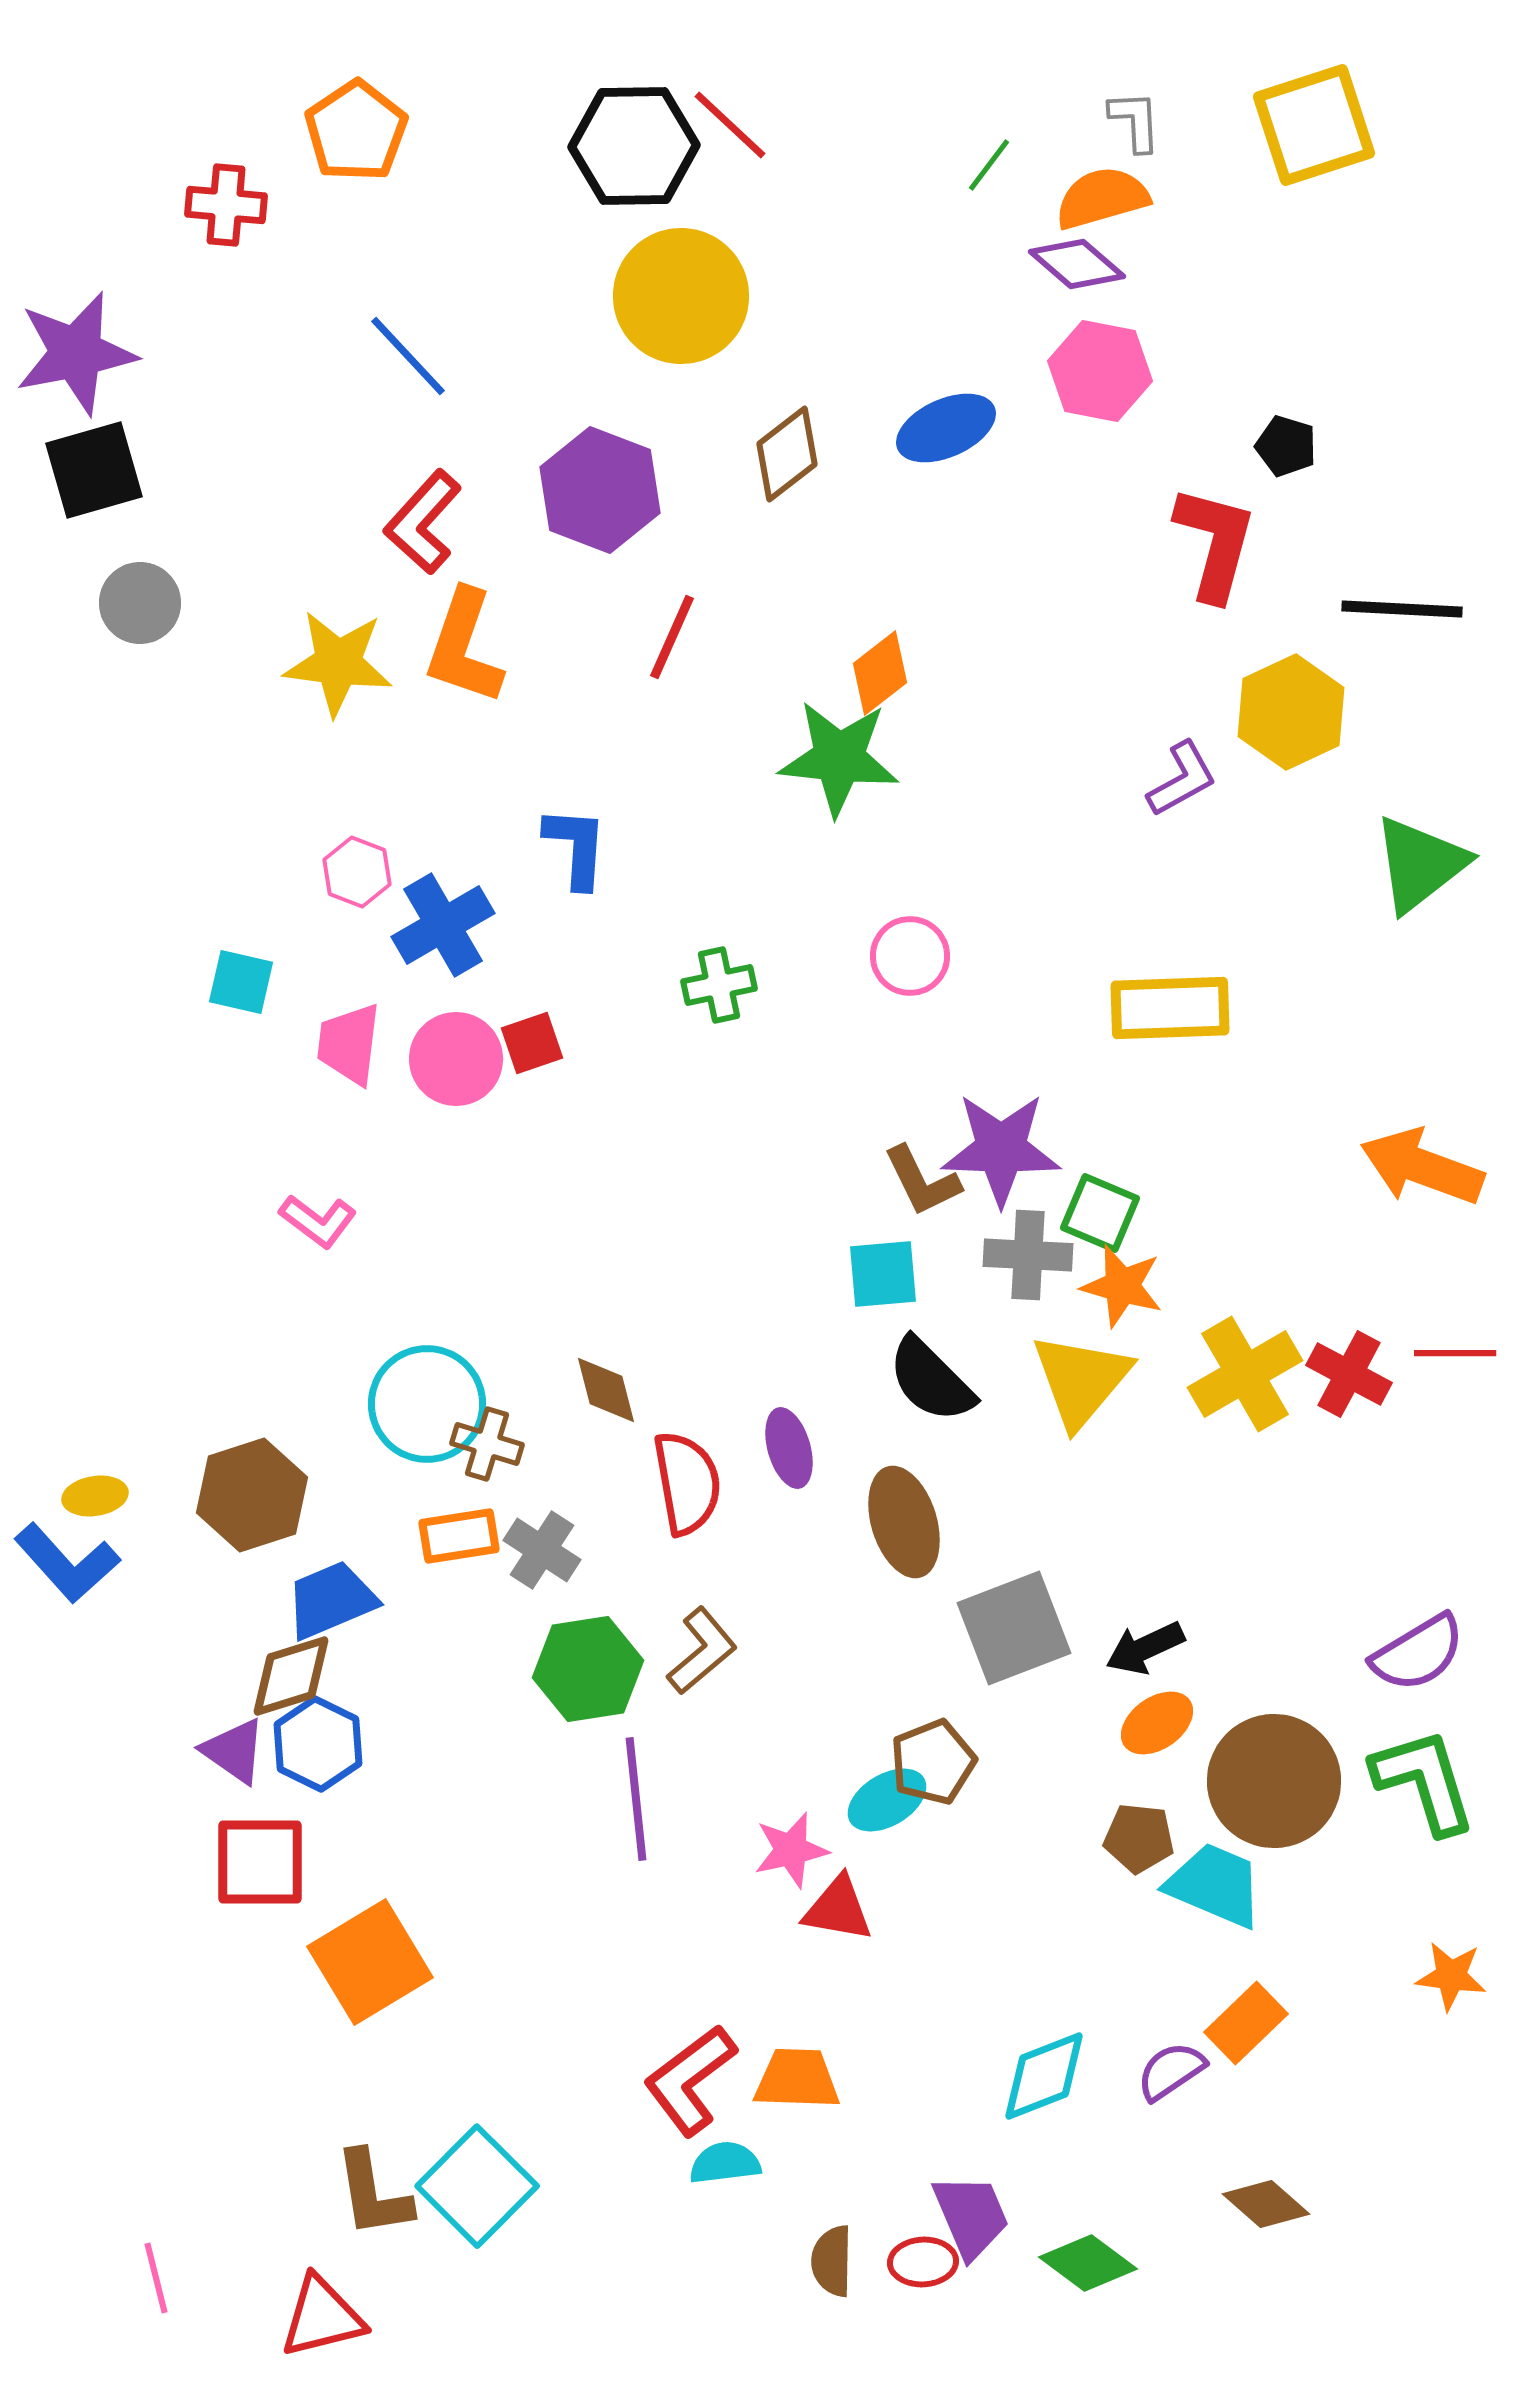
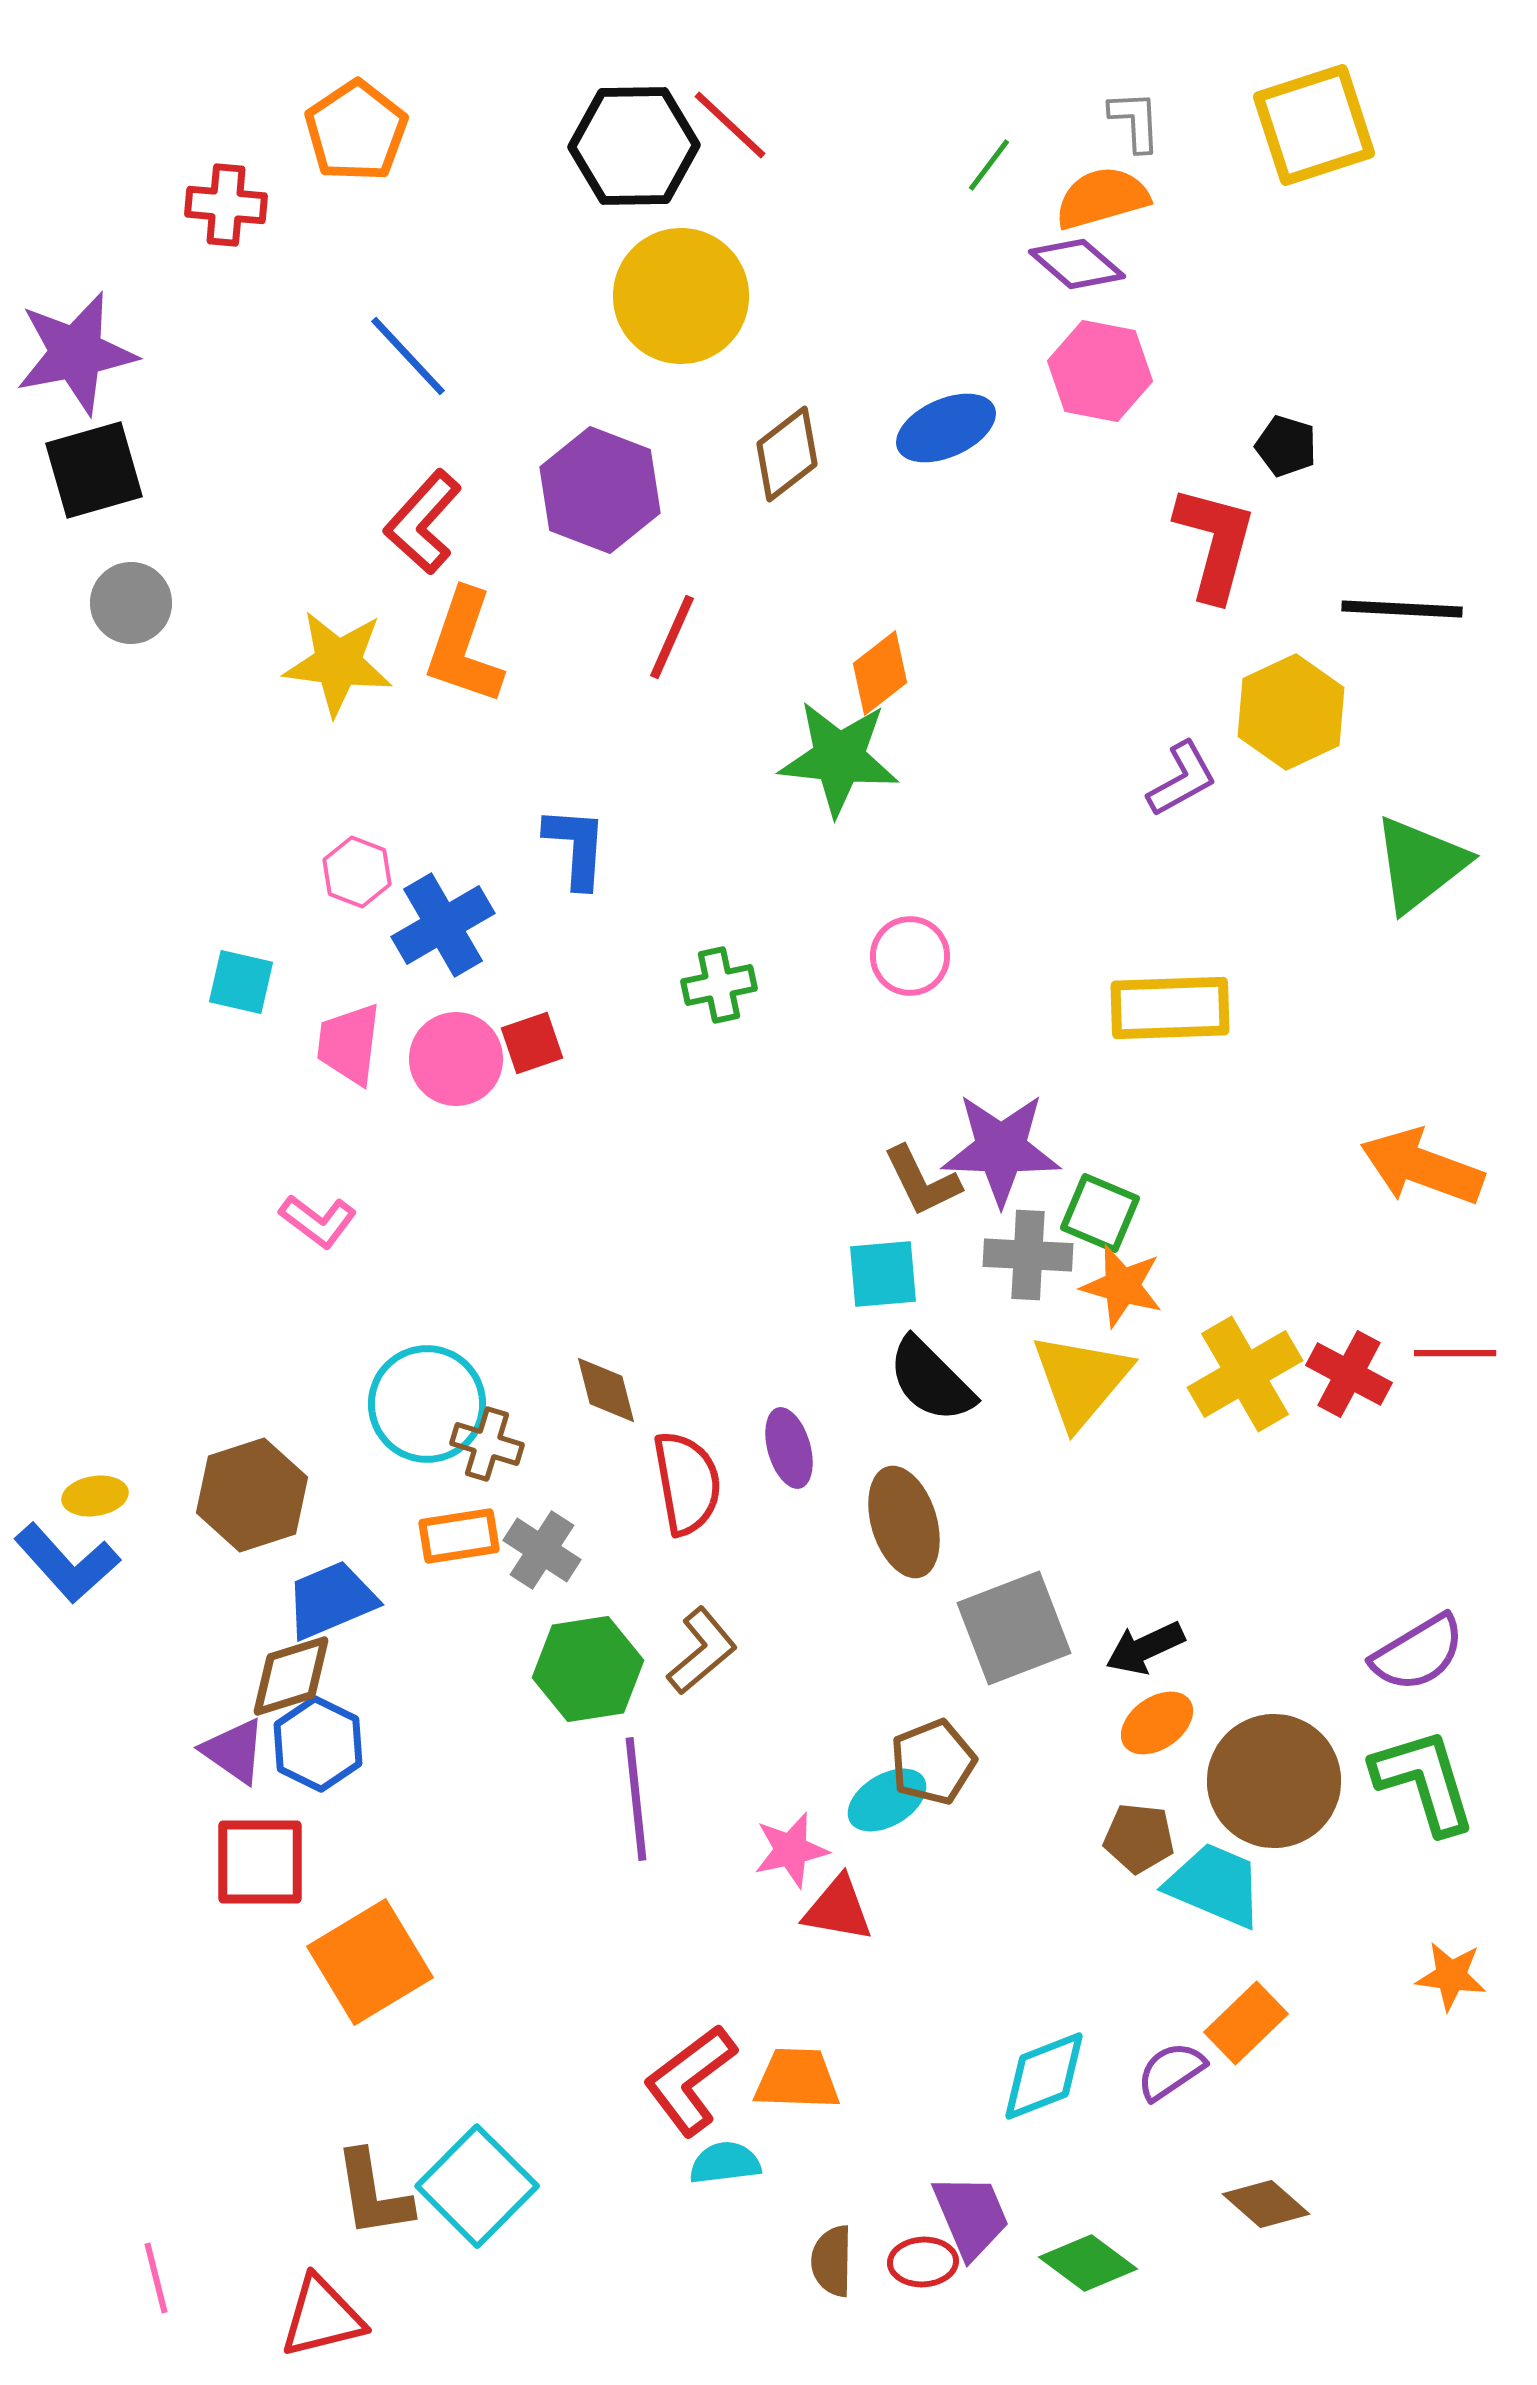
gray circle at (140, 603): moved 9 px left
